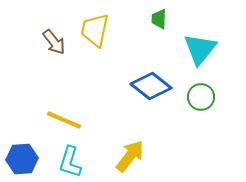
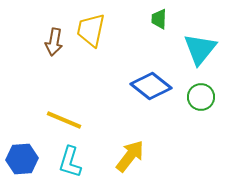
yellow trapezoid: moved 4 px left
brown arrow: rotated 48 degrees clockwise
